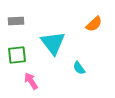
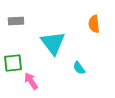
orange semicircle: rotated 126 degrees clockwise
green square: moved 4 px left, 8 px down
